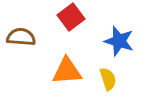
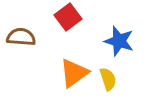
red square: moved 3 px left
orange triangle: moved 7 px right, 2 px down; rotated 32 degrees counterclockwise
